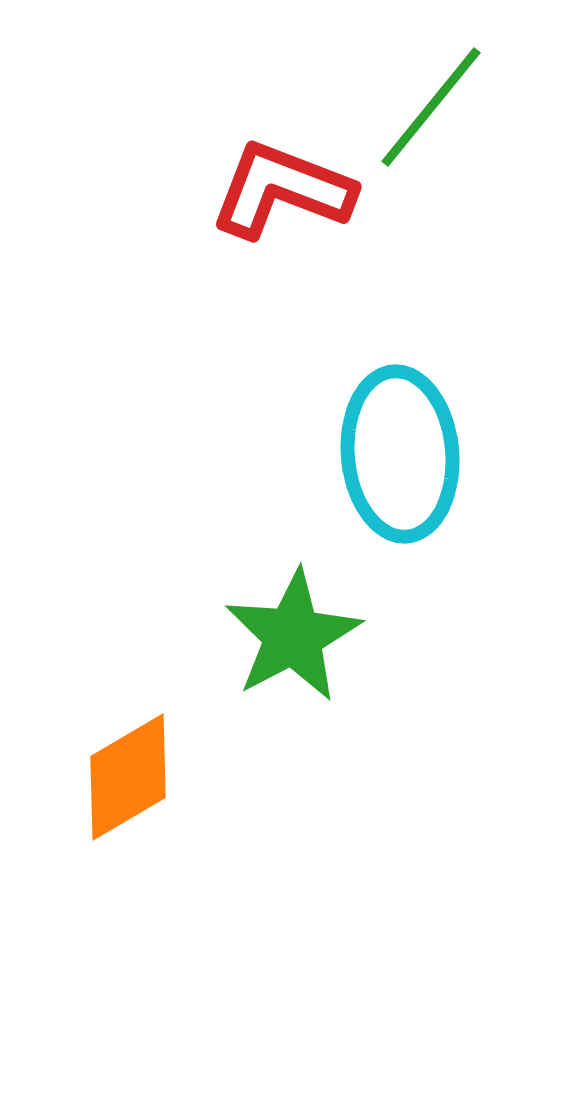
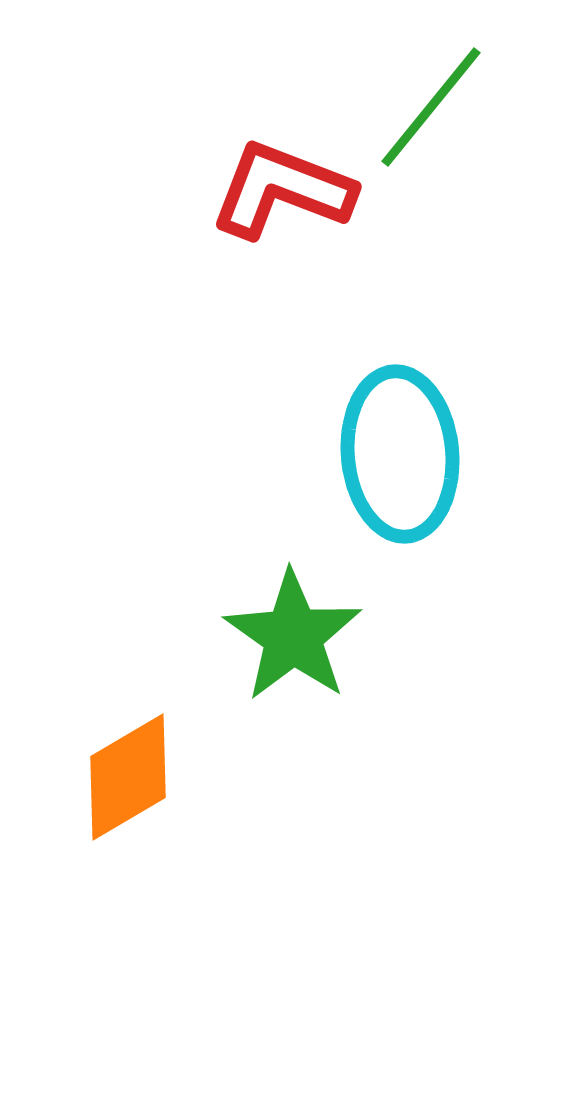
green star: rotated 9 degrees counterclockwise
